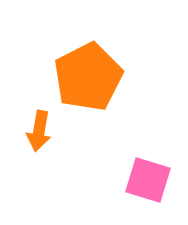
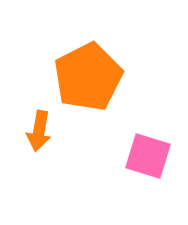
pink square: moved 24 px up
